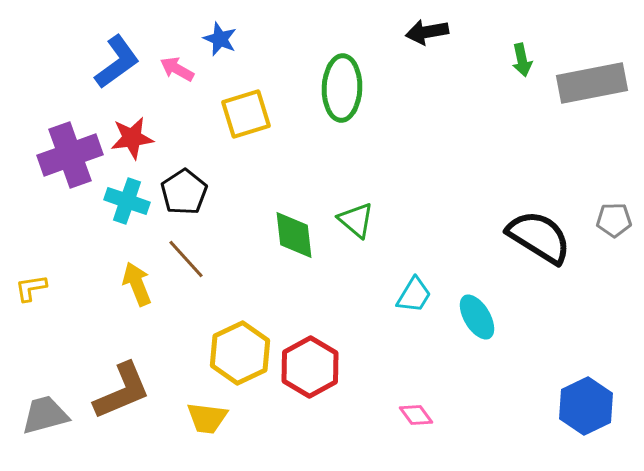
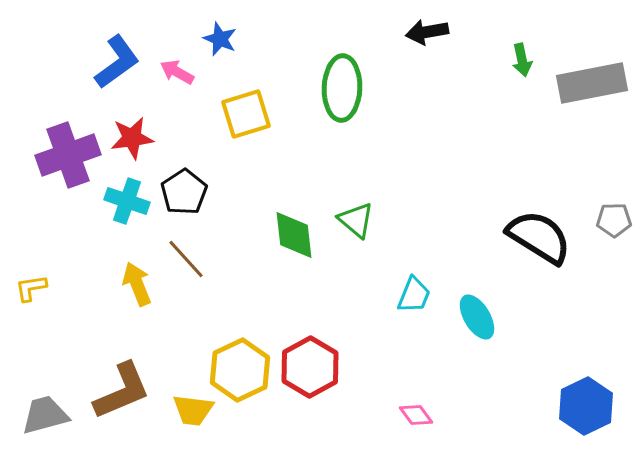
pink arrow: moved 3 px down
purple cross: moved 2 px left
cyan trapezoid: rotated 9 degrees counterclockwise
yellow hexagon: moved 17 px down
yellow trapezoid: moved 14 px left, 8 px up
